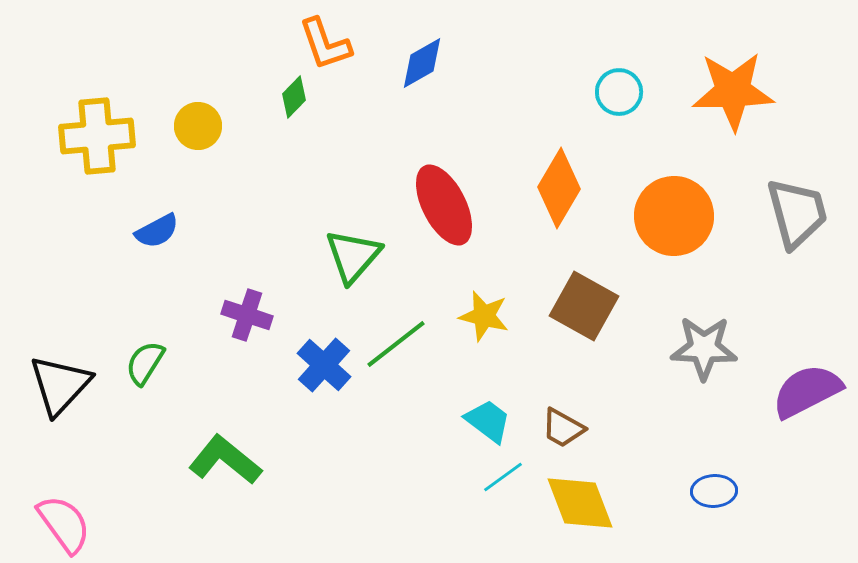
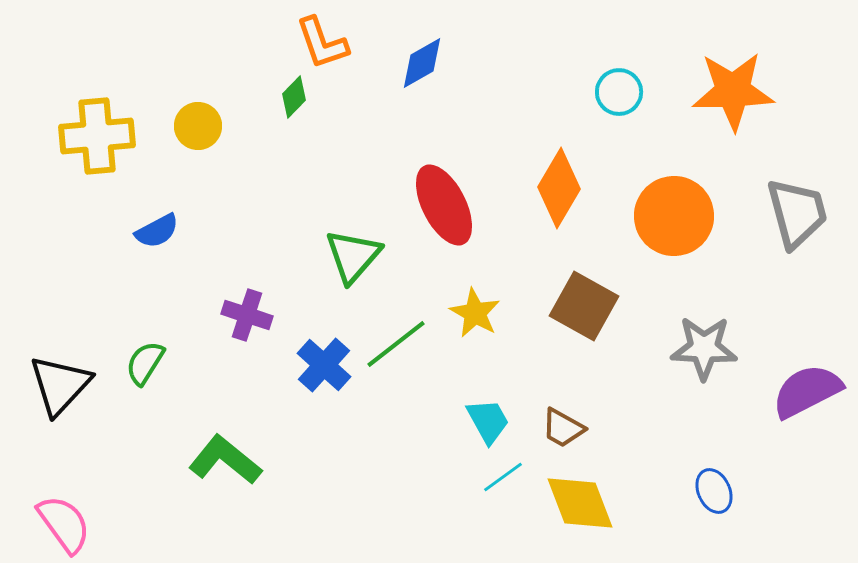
orange L-shape: moved 3 px left, 1 px up
yellow star: moved 9 px left, 3 px up; rotated 15 degrees clockwise
cyan trapezoid: rotated 24 degrees clockwise
blue ellipse: rotated 69 degrees clockwise
